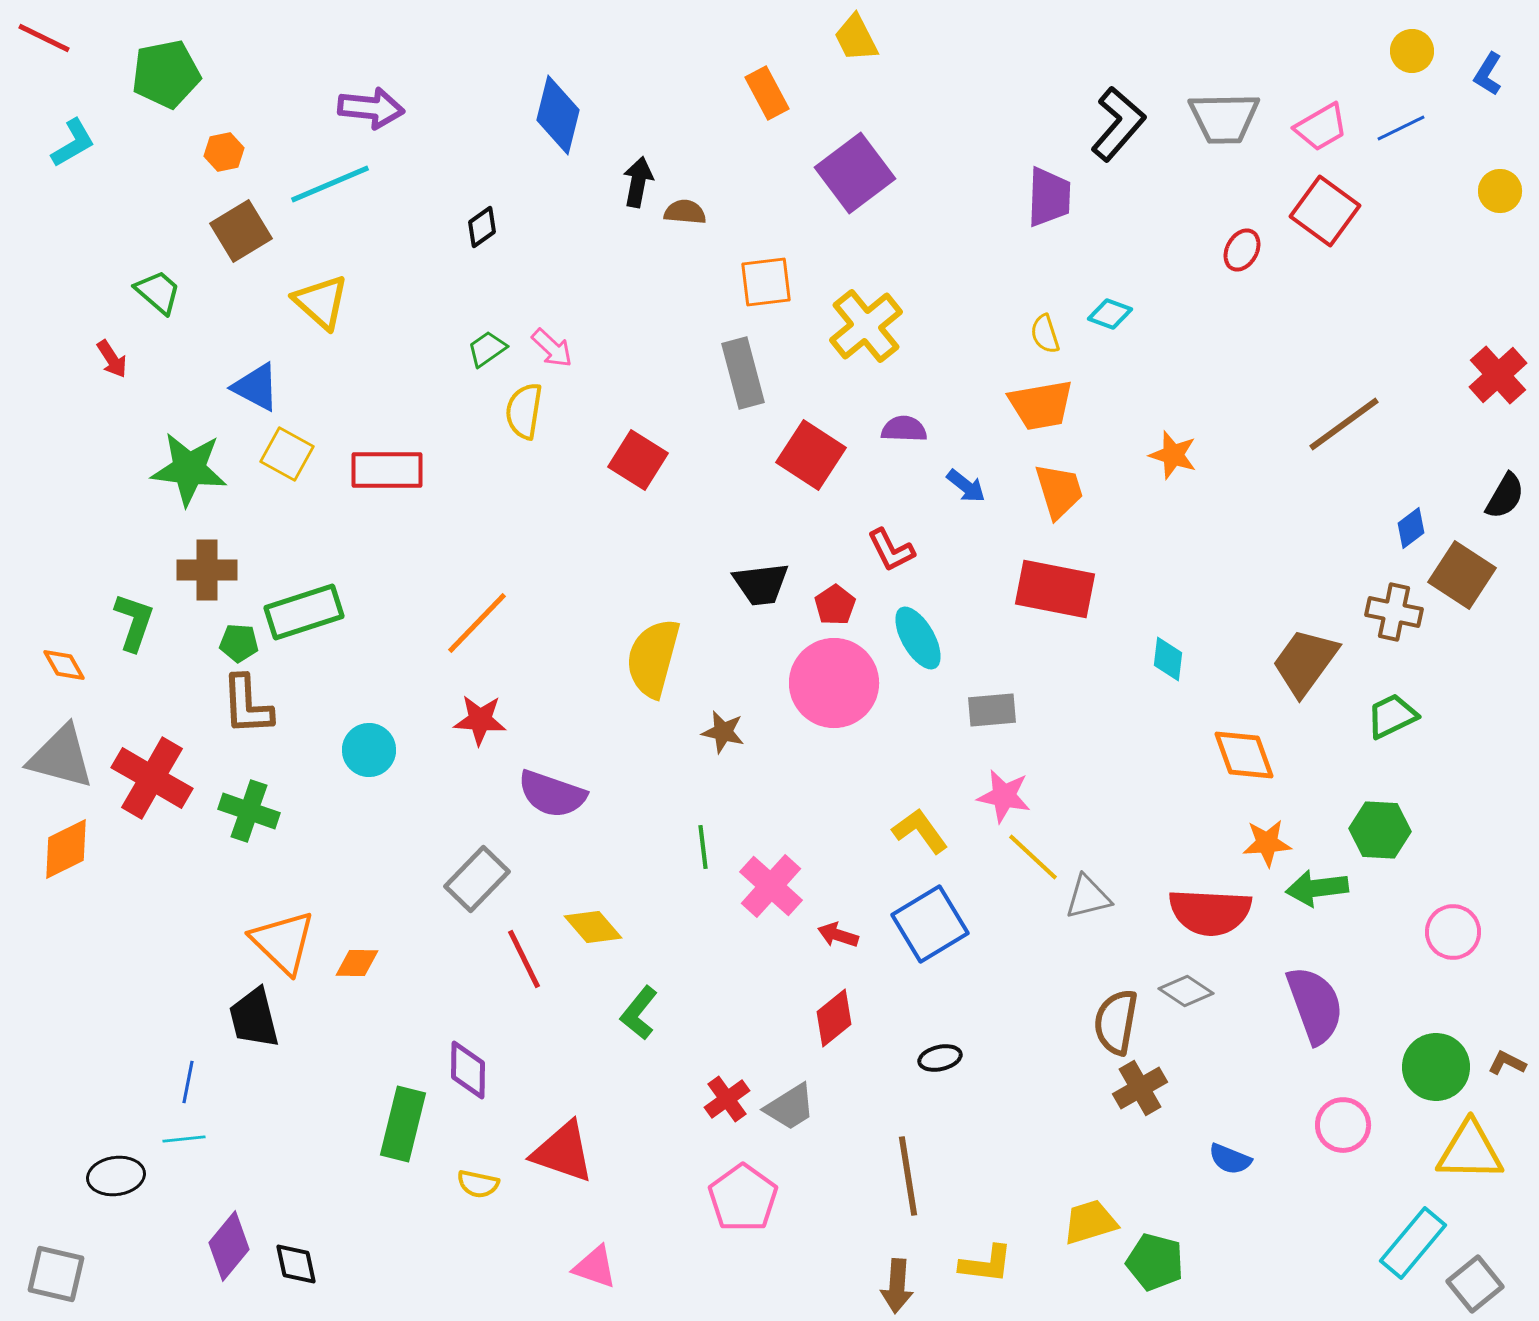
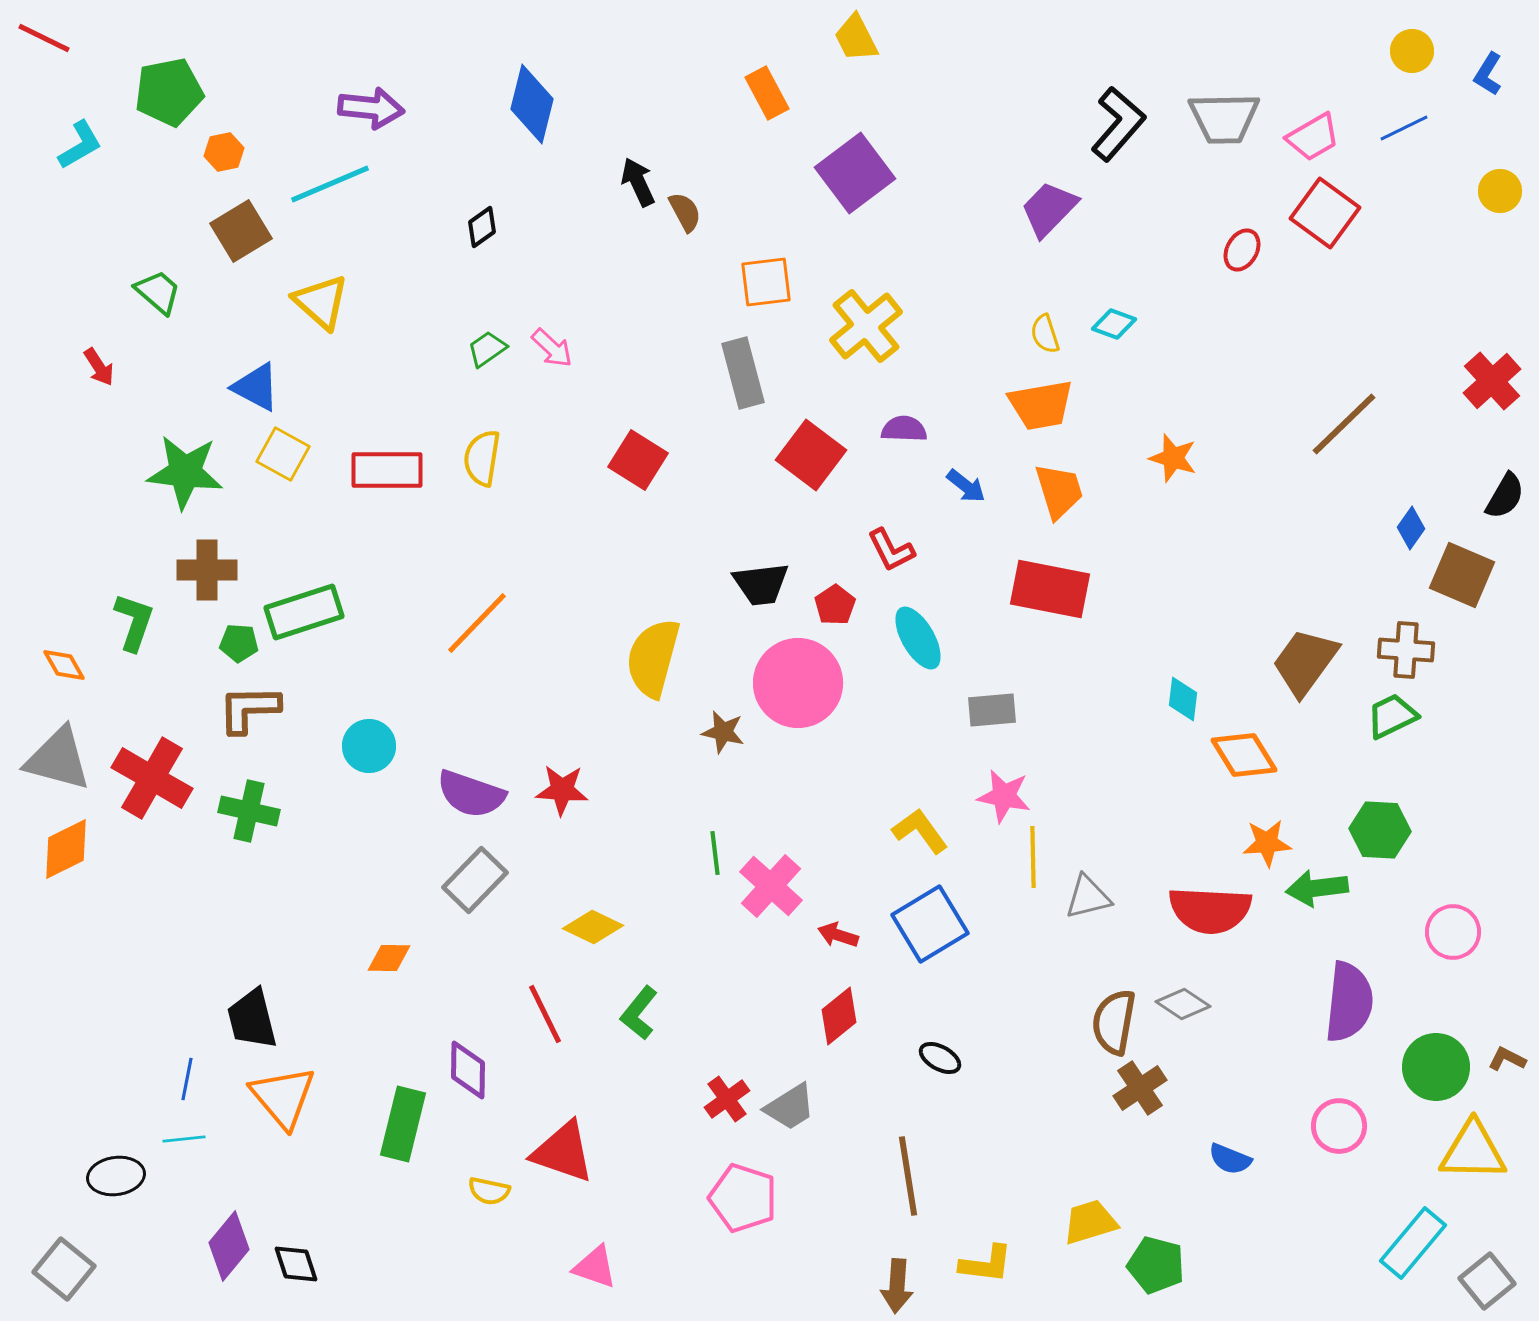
green pentagon at (166, 74): moved 3 px right, 18 px down
blue diamond at (558, 115): moved 26 px left, 11 px up
pink trapezoid at (1321, 127): moved 8 px left, 10 px down
blue line at (1401, 128): moved 3 px right
cyan L-shape at (73, 143): moved 7 px right, 2 px down
black arrow at (638, 182): rotated 36 degrees counterclockwise
purple trapezoid at (1049, 197): moved 12 px down; rotated 138 degrees counterclockwise
red square at (1325, 211): moved 2 px down
brown semicircle at (685, 212): rotated 57 degrees clockwise
cyan diamond at (1110, 314): moved 4 px right, 10 px down
red arrow at (112, 359): moved 13 px left, 8 px down
red cross at (1498, 375): moved 6 px left, 6 px down
yellow semicircle at (524, 411): moved 42 px left, 47 px down
brown line at (1344, 424): rotated 8 degrees counterclockwise
yellow square at (287, 454): moved 4 px left
red square at (811, 455): rotated 4 degrees clockwise
orange star at (1173, 455): moved 3 px down
green star at (189, 469): moved 4 px left, 3 px down
blue diamond at (1411, 528): rotated 18 degrees counterclockwise
brown square at (1462, 575): rotated 10 degrees counterclockwise
red rectangle at (1055, 589): moved 5 px left
brown cross at (1394, 612): moved 12 px right, 38 px down; rotated 8 degrees counterclockwise
cyan diamond at (1168, 659): moved 15 px right, 40 px down
pink circle at (834, 683): moved 36 px left
brown L-shape at (247, 705): moved 2 px right, 4 px down; rotated 92 degrees clockwise
red star at (480, 720): moved 82 px right, 70 px down
cyan circle at (369, 750): moved 4 px up
orange diamond at (1244, 755): rotated 12 degrees counterclockwise
gray triangle at (61, 757): moved 3 px left, 2 px down
purple semicircle at (552, 794): moved 81 px left
green cross at (249, 811): rotated 6 degrees counterclockwise
green line at (703, 847): moved 12 px right, 6 px down
yellow line at (1033, 857): rotated 46 degrees clockwise
gray rectangle at (477, 879): moved 2 px left, 1 px down
red semicircle at (1210, 912): moved 2 px up
yellow diamond at (593, 927): rotated 24 degrees counterclockwise
orange triangle at (283, 942): moved 155 px down; rotated 6 degrees clockwise
red line at (524, 959): moved 21 px right, 55 px down
orange diamond at (357, 963): moved 32 px right, 5 px up
gray diamond at (1186, 991): moved 3 px left, 13 px down
purple semicircle at (1315, 1005): moved 34 px right, 3 px up; rotated 26 degrees clockwise
black trapezoid at (254, 1018): moved 2 px left, 1 px down
red diamond at (834, 1018): moved 5 px right, 2 px up
brown semicircle at (1116, 1022): moved 2 px left
black ellipse at (940, 1058): rotated 42 degrees clockwise
brown L-shape at (1507, 1063): moved 4 px up
blue line at (188, 1082): moved 1 px left, 3 px up
brown cross at (1140, 1088): rotated 4 degrees counterclockwise
pink circle at (1343, 1125): moved 4 px left, 1 px down
yellow triangle at (1470, 1151): moved 3 px right
yellow semicircle at (478, 1184): moved 11 px right, 7 px down
pink pentagon at (743, 1198): rotated 18 degrees counterclockwise
green pentagon at (1155, 1262): moved 1 px right, 3 px down
black diamond at (296, 1264): rotated 6 degrees counterclockwise
gray square at (56, 1274): moved 8 px right, 5 px up; rotated 26 degrees clockwise
gray square at (1475, 1284): moved 12 px right, 3 px up
